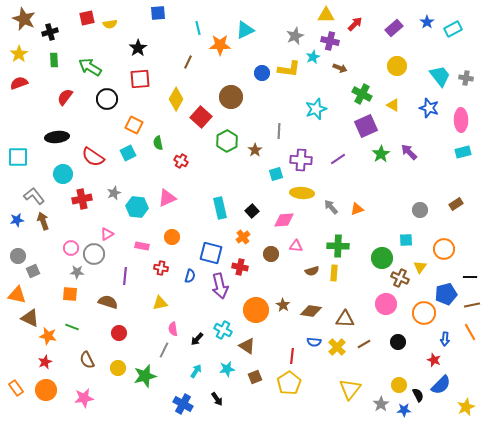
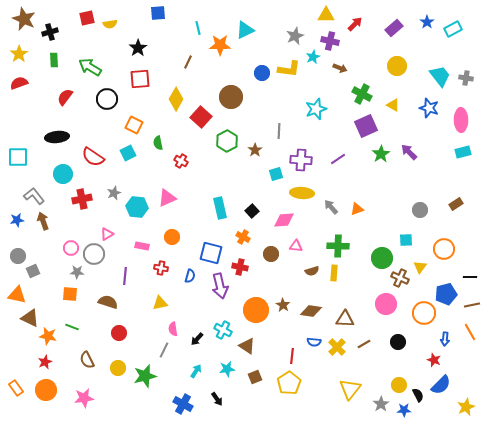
orange cross at (243, 237): rotated 24 degrees counterclockwise
